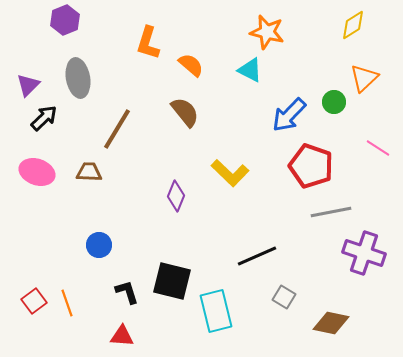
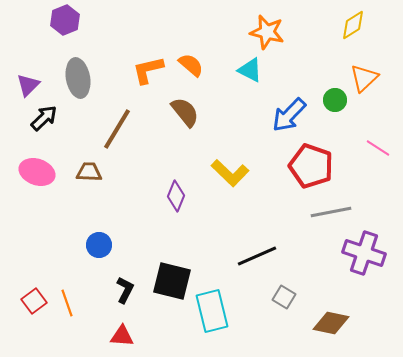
orange L-shape: moved 27 px down; rotated 60 degrees clockwise
green circle: moved 1 px right, 2 px up
black L-shape: moved 2 px left, 2 px up; rotated 44 degrees clockwise
cyan rectangle: moved 4 px left
